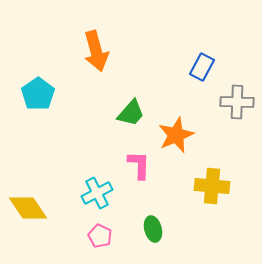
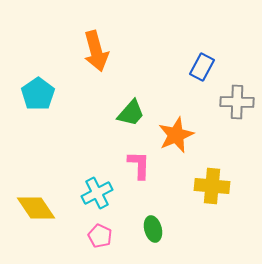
yellow diamond: moved 8 px right
